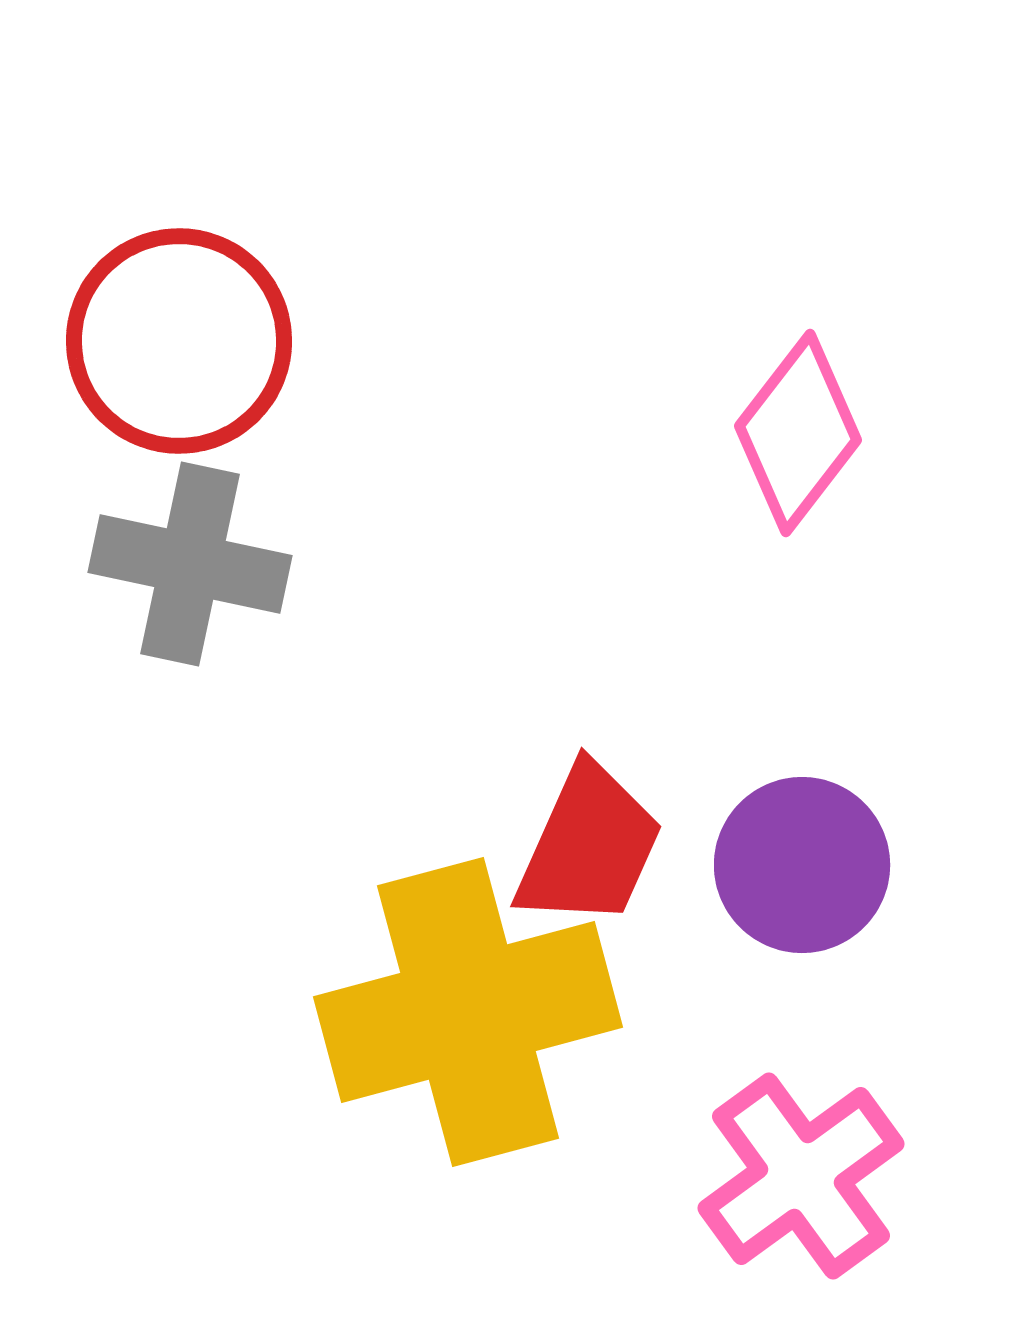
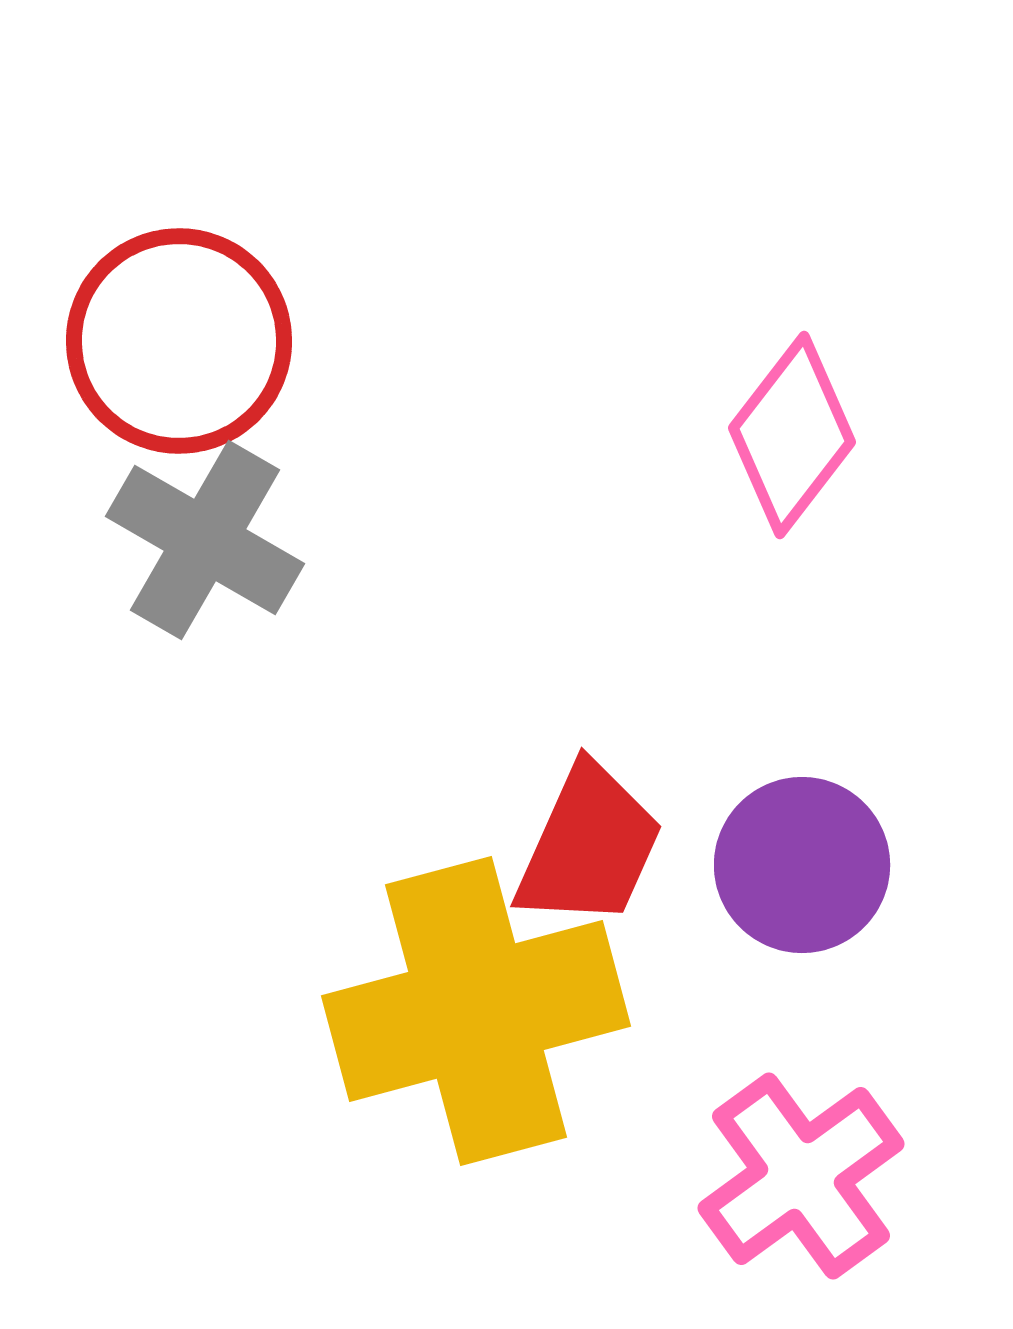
pink diamond: moved 6 px left, 2 px down
gray cross: moved 15 px right, 24 px up; rotated 18 degrees clockwise
yellow cross: moved 8 px right, 1 px up
